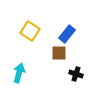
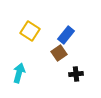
blue rectangle: moved 1 px left, 1 px down
brown square: rotated 35 degrees counterclockwise
black cross: rotated 24 degrees counterclockwise
